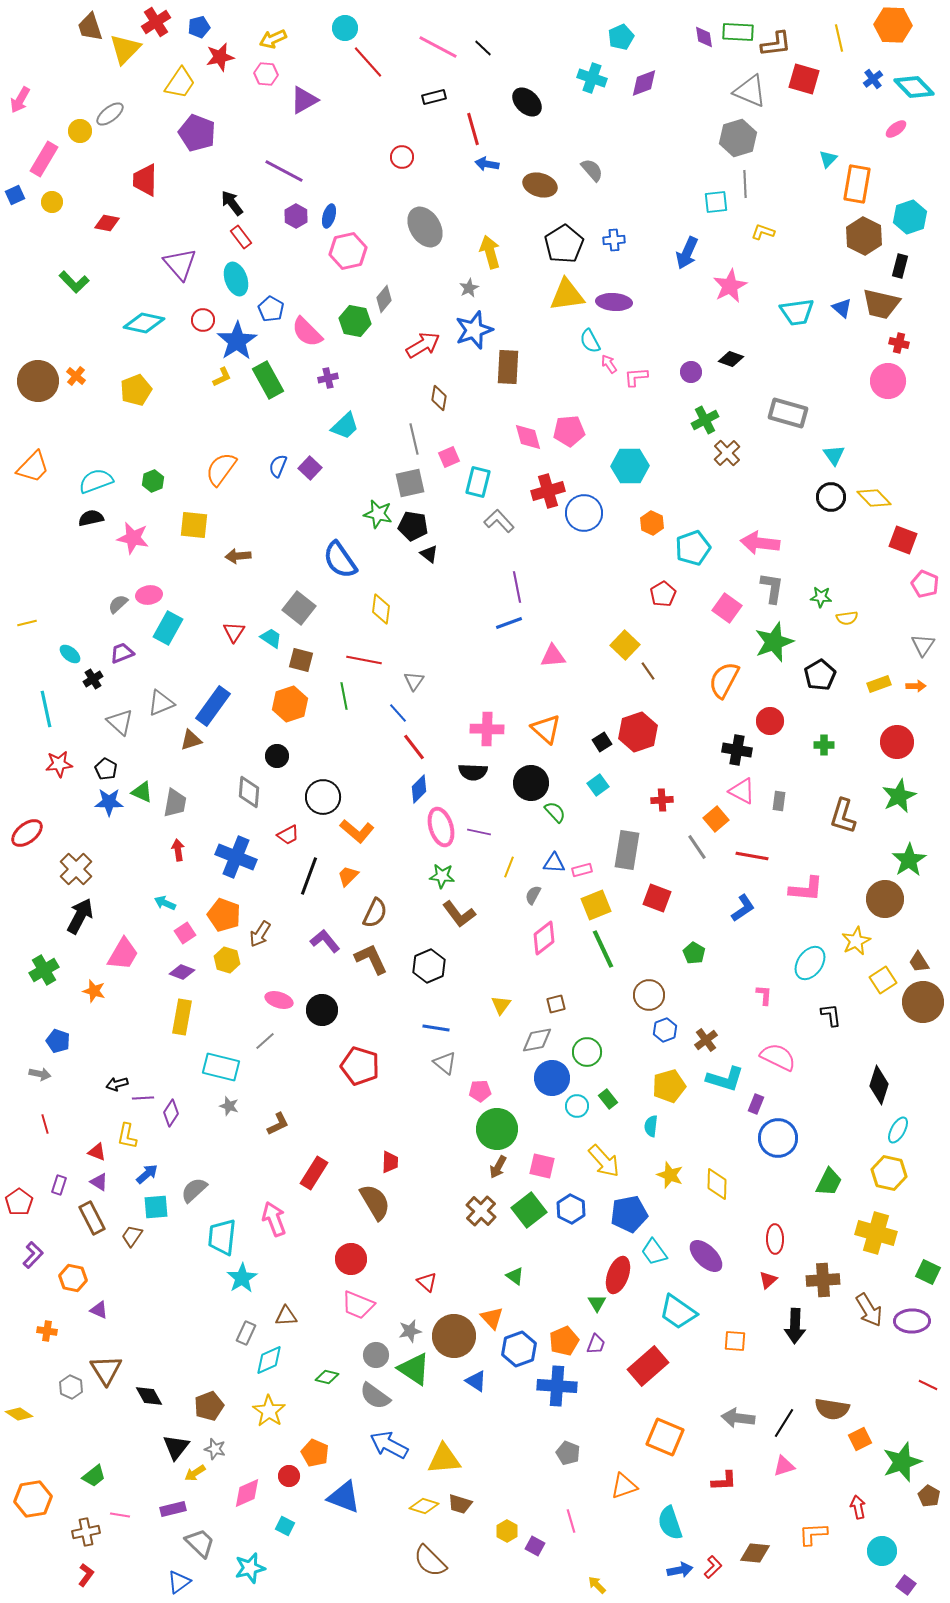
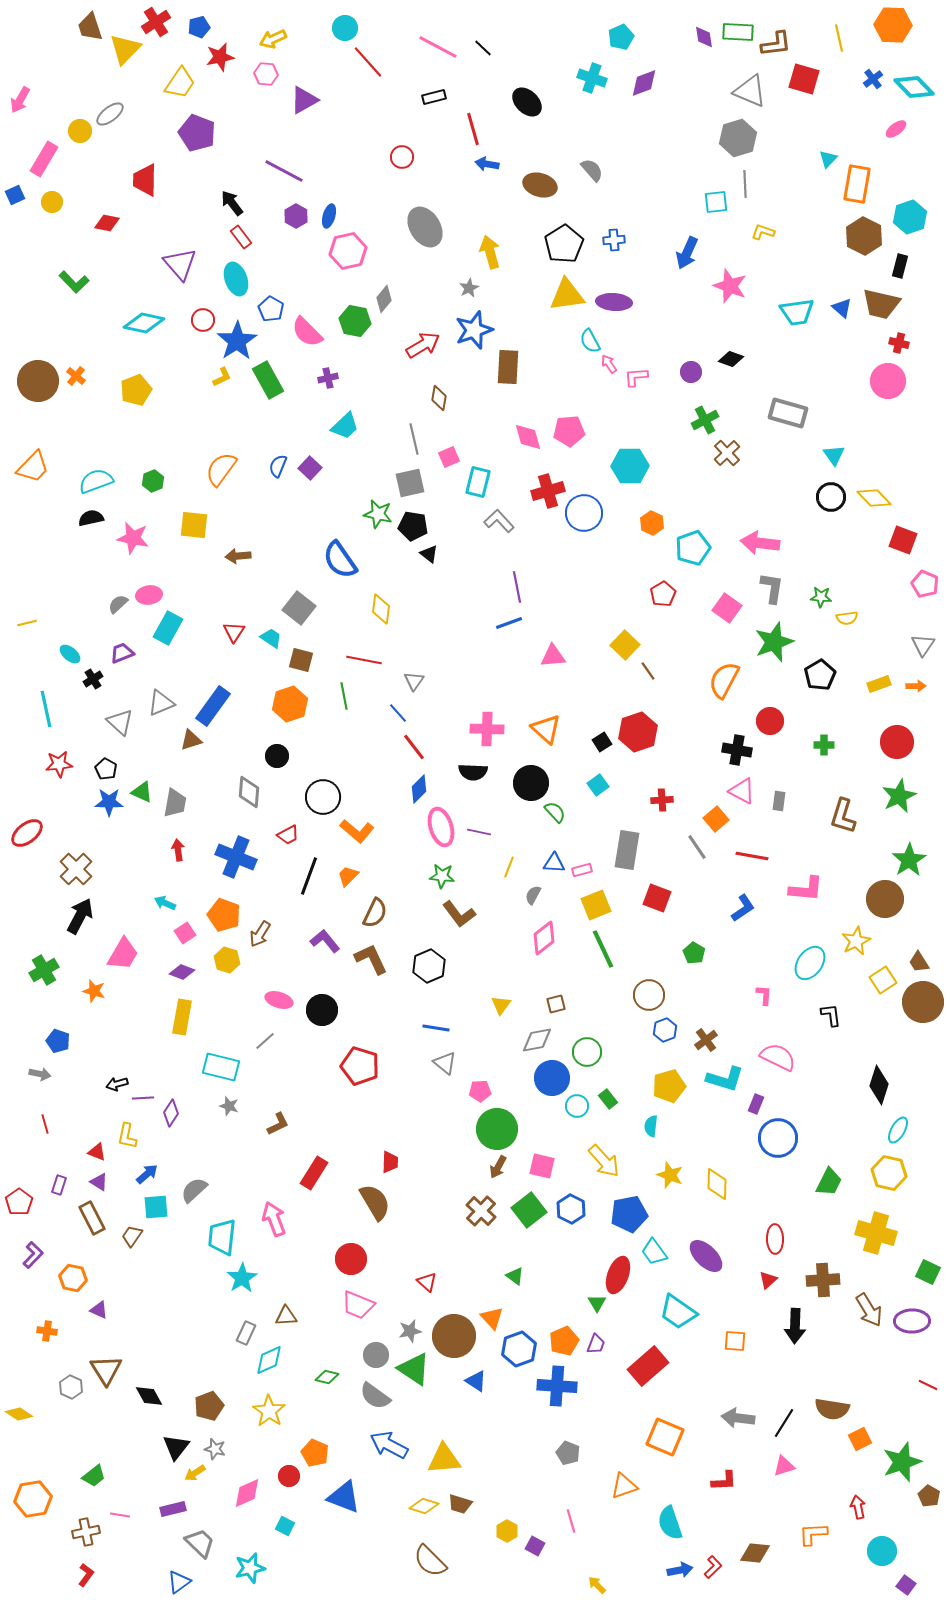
pink star at (730, 286): rotated 24 degrees counterclockwise
